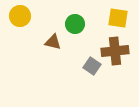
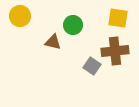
green circle: moved 2 px left, 1 px down
